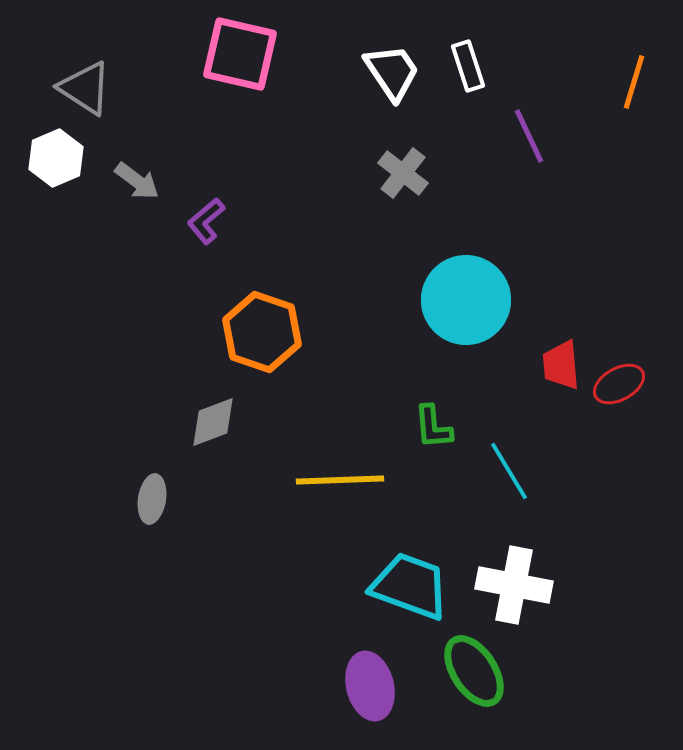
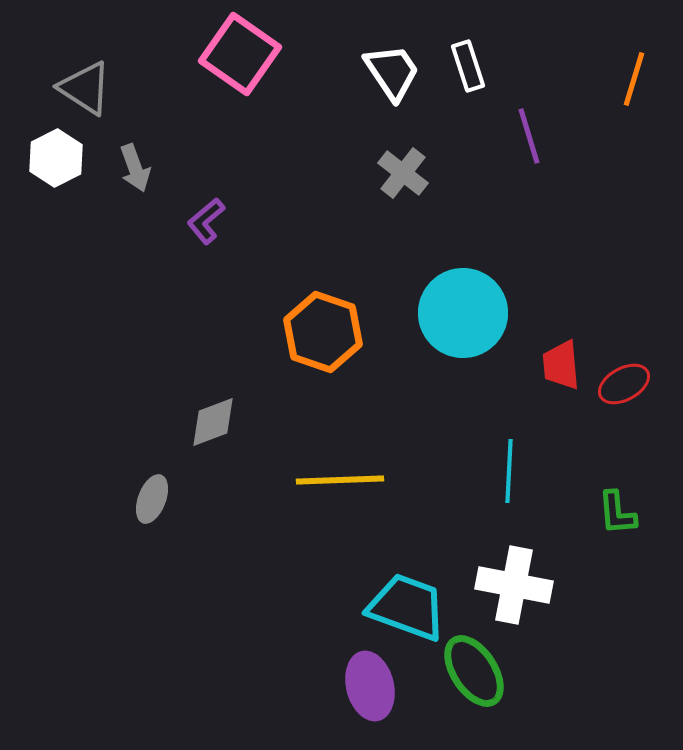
pink square: rotated 22 degrees clockwise
orange line: moved 3 px up
purple line: rotated 8 degrees clockwise
white hexagon: rotated 4 degrees counterclockwise
gray arrow: moved 2 px left, 13 px up; rotated 33 degrees clockwise
cyan circle: moved 3 px left, 13 px down
orange hexagon: moved 61 px right
red ellipse: moved 5 px right
green L-shape: moved 184 px right, 86 px down
cyan line: rotated 34 degrees clockwise
gray ellipse: rotated 12 degrees clockwise
cyan trapezoid: moved 3 px left, 21 px down
